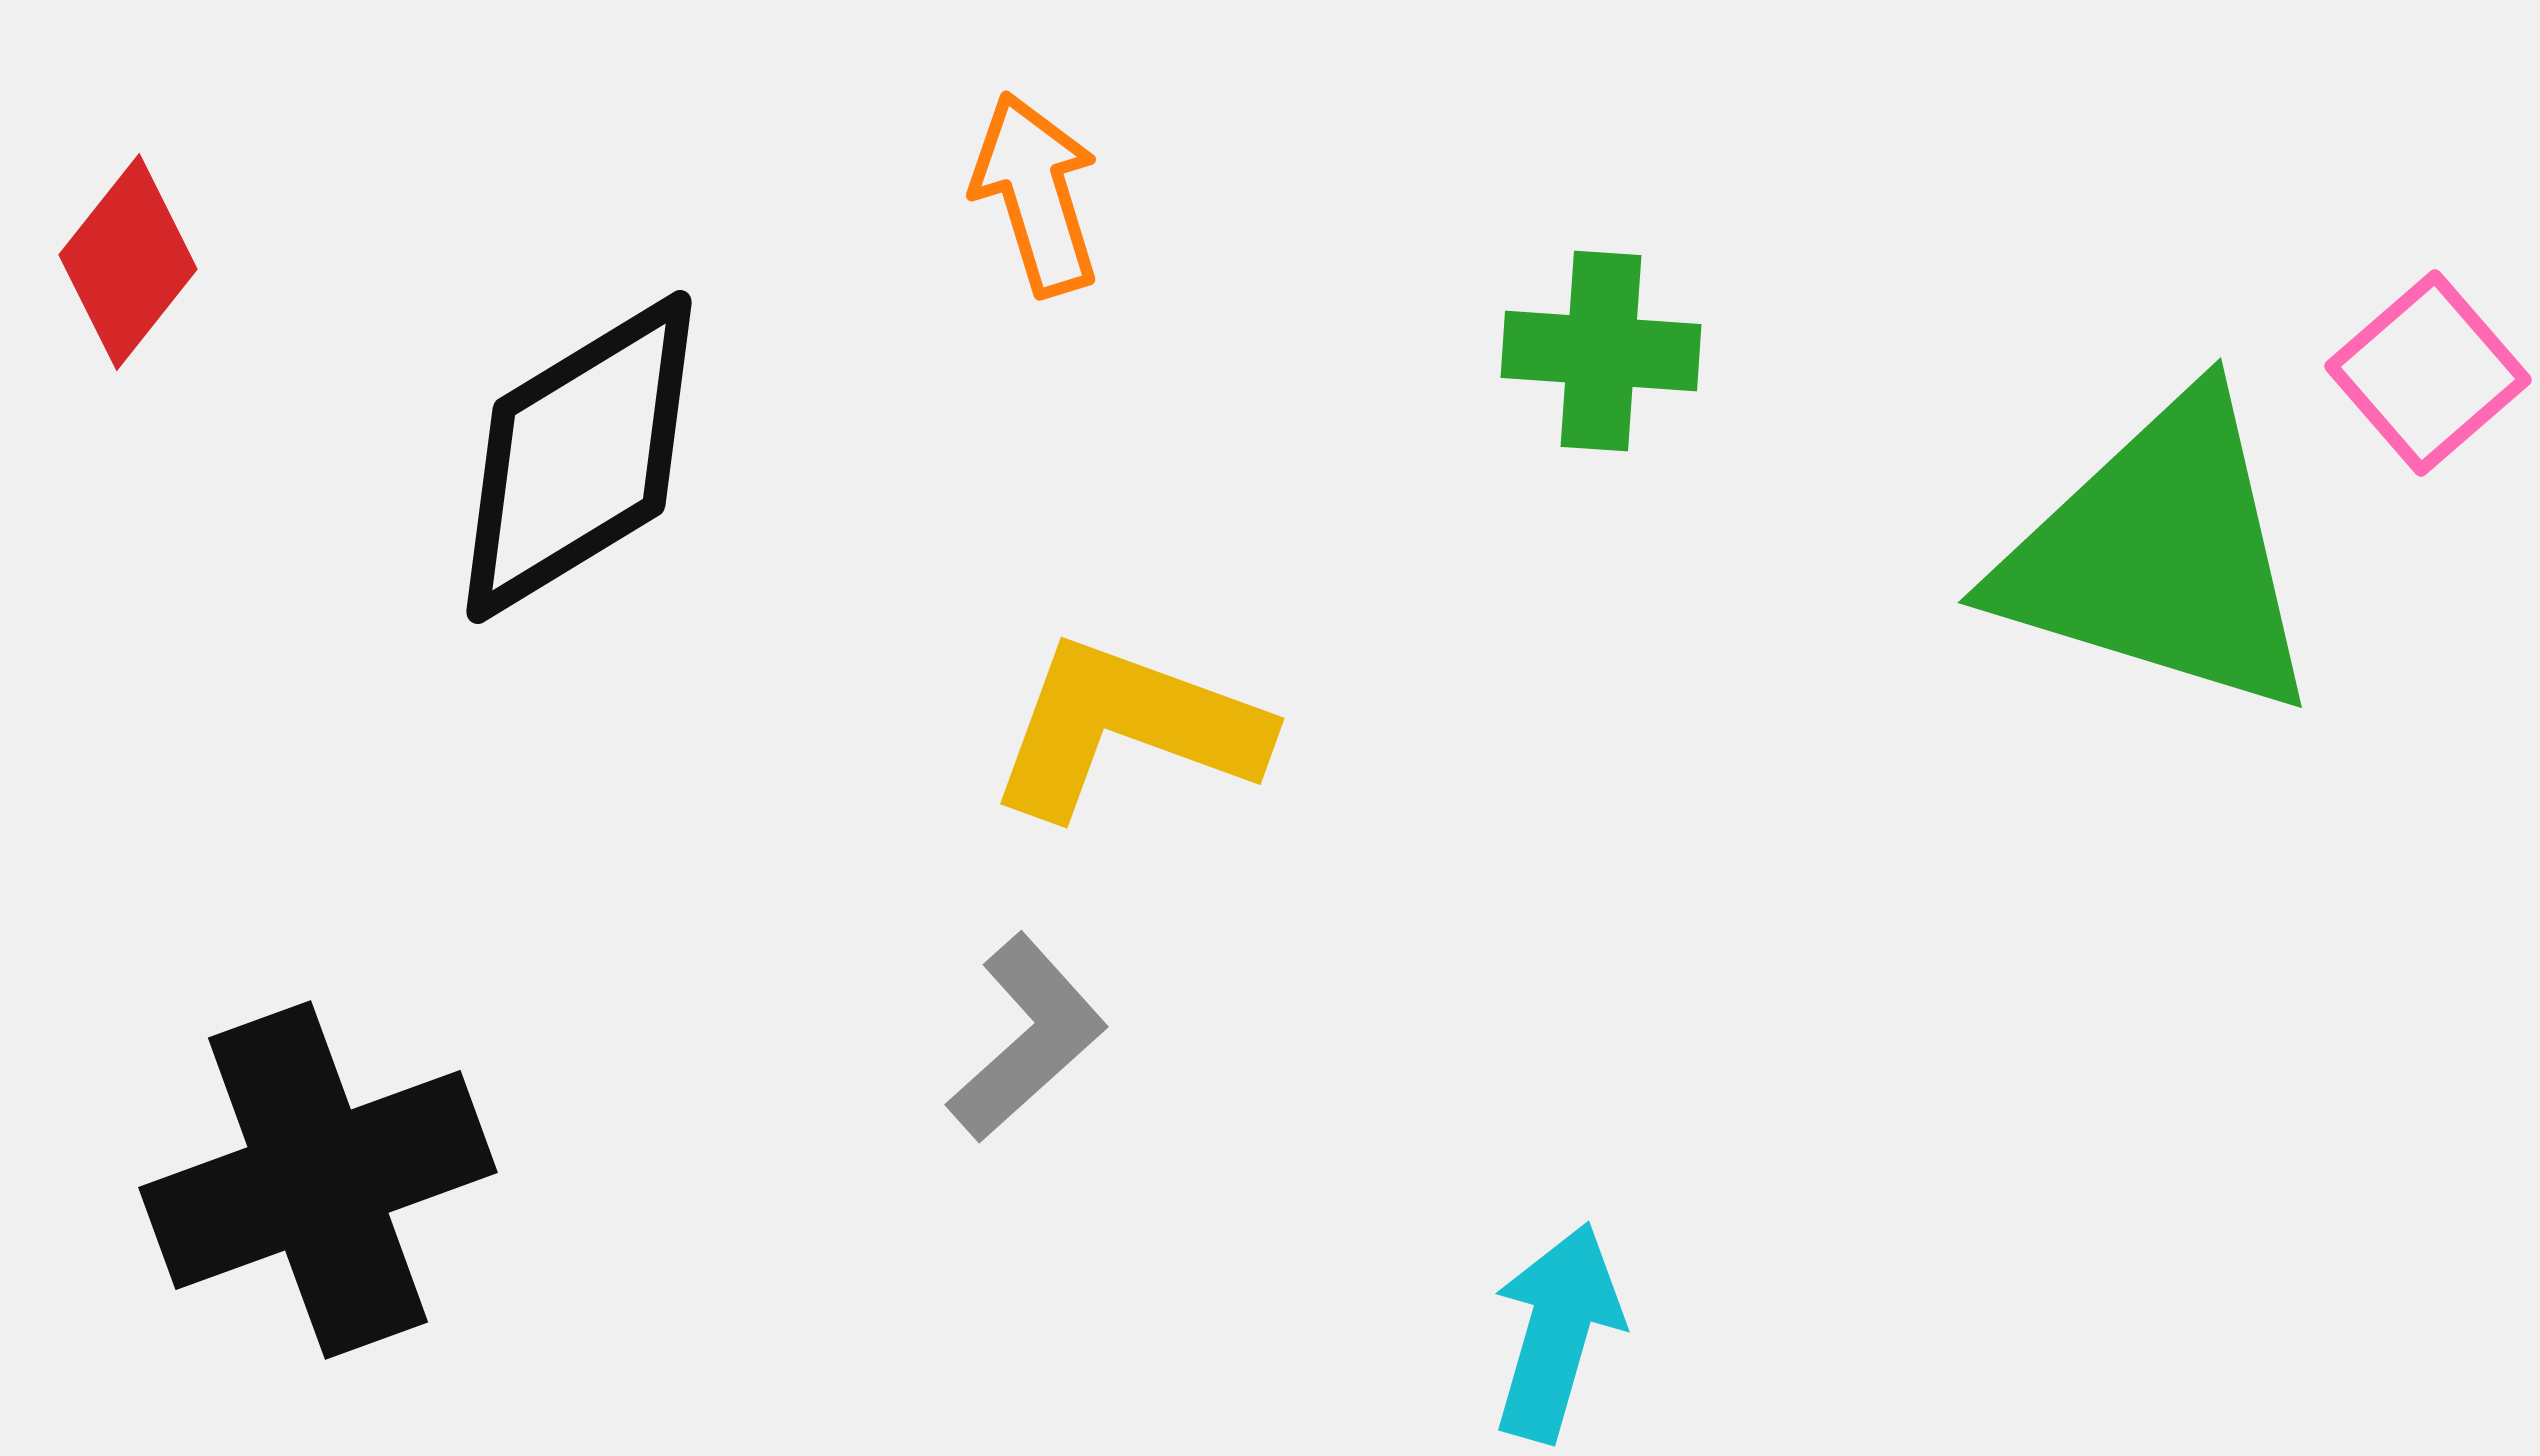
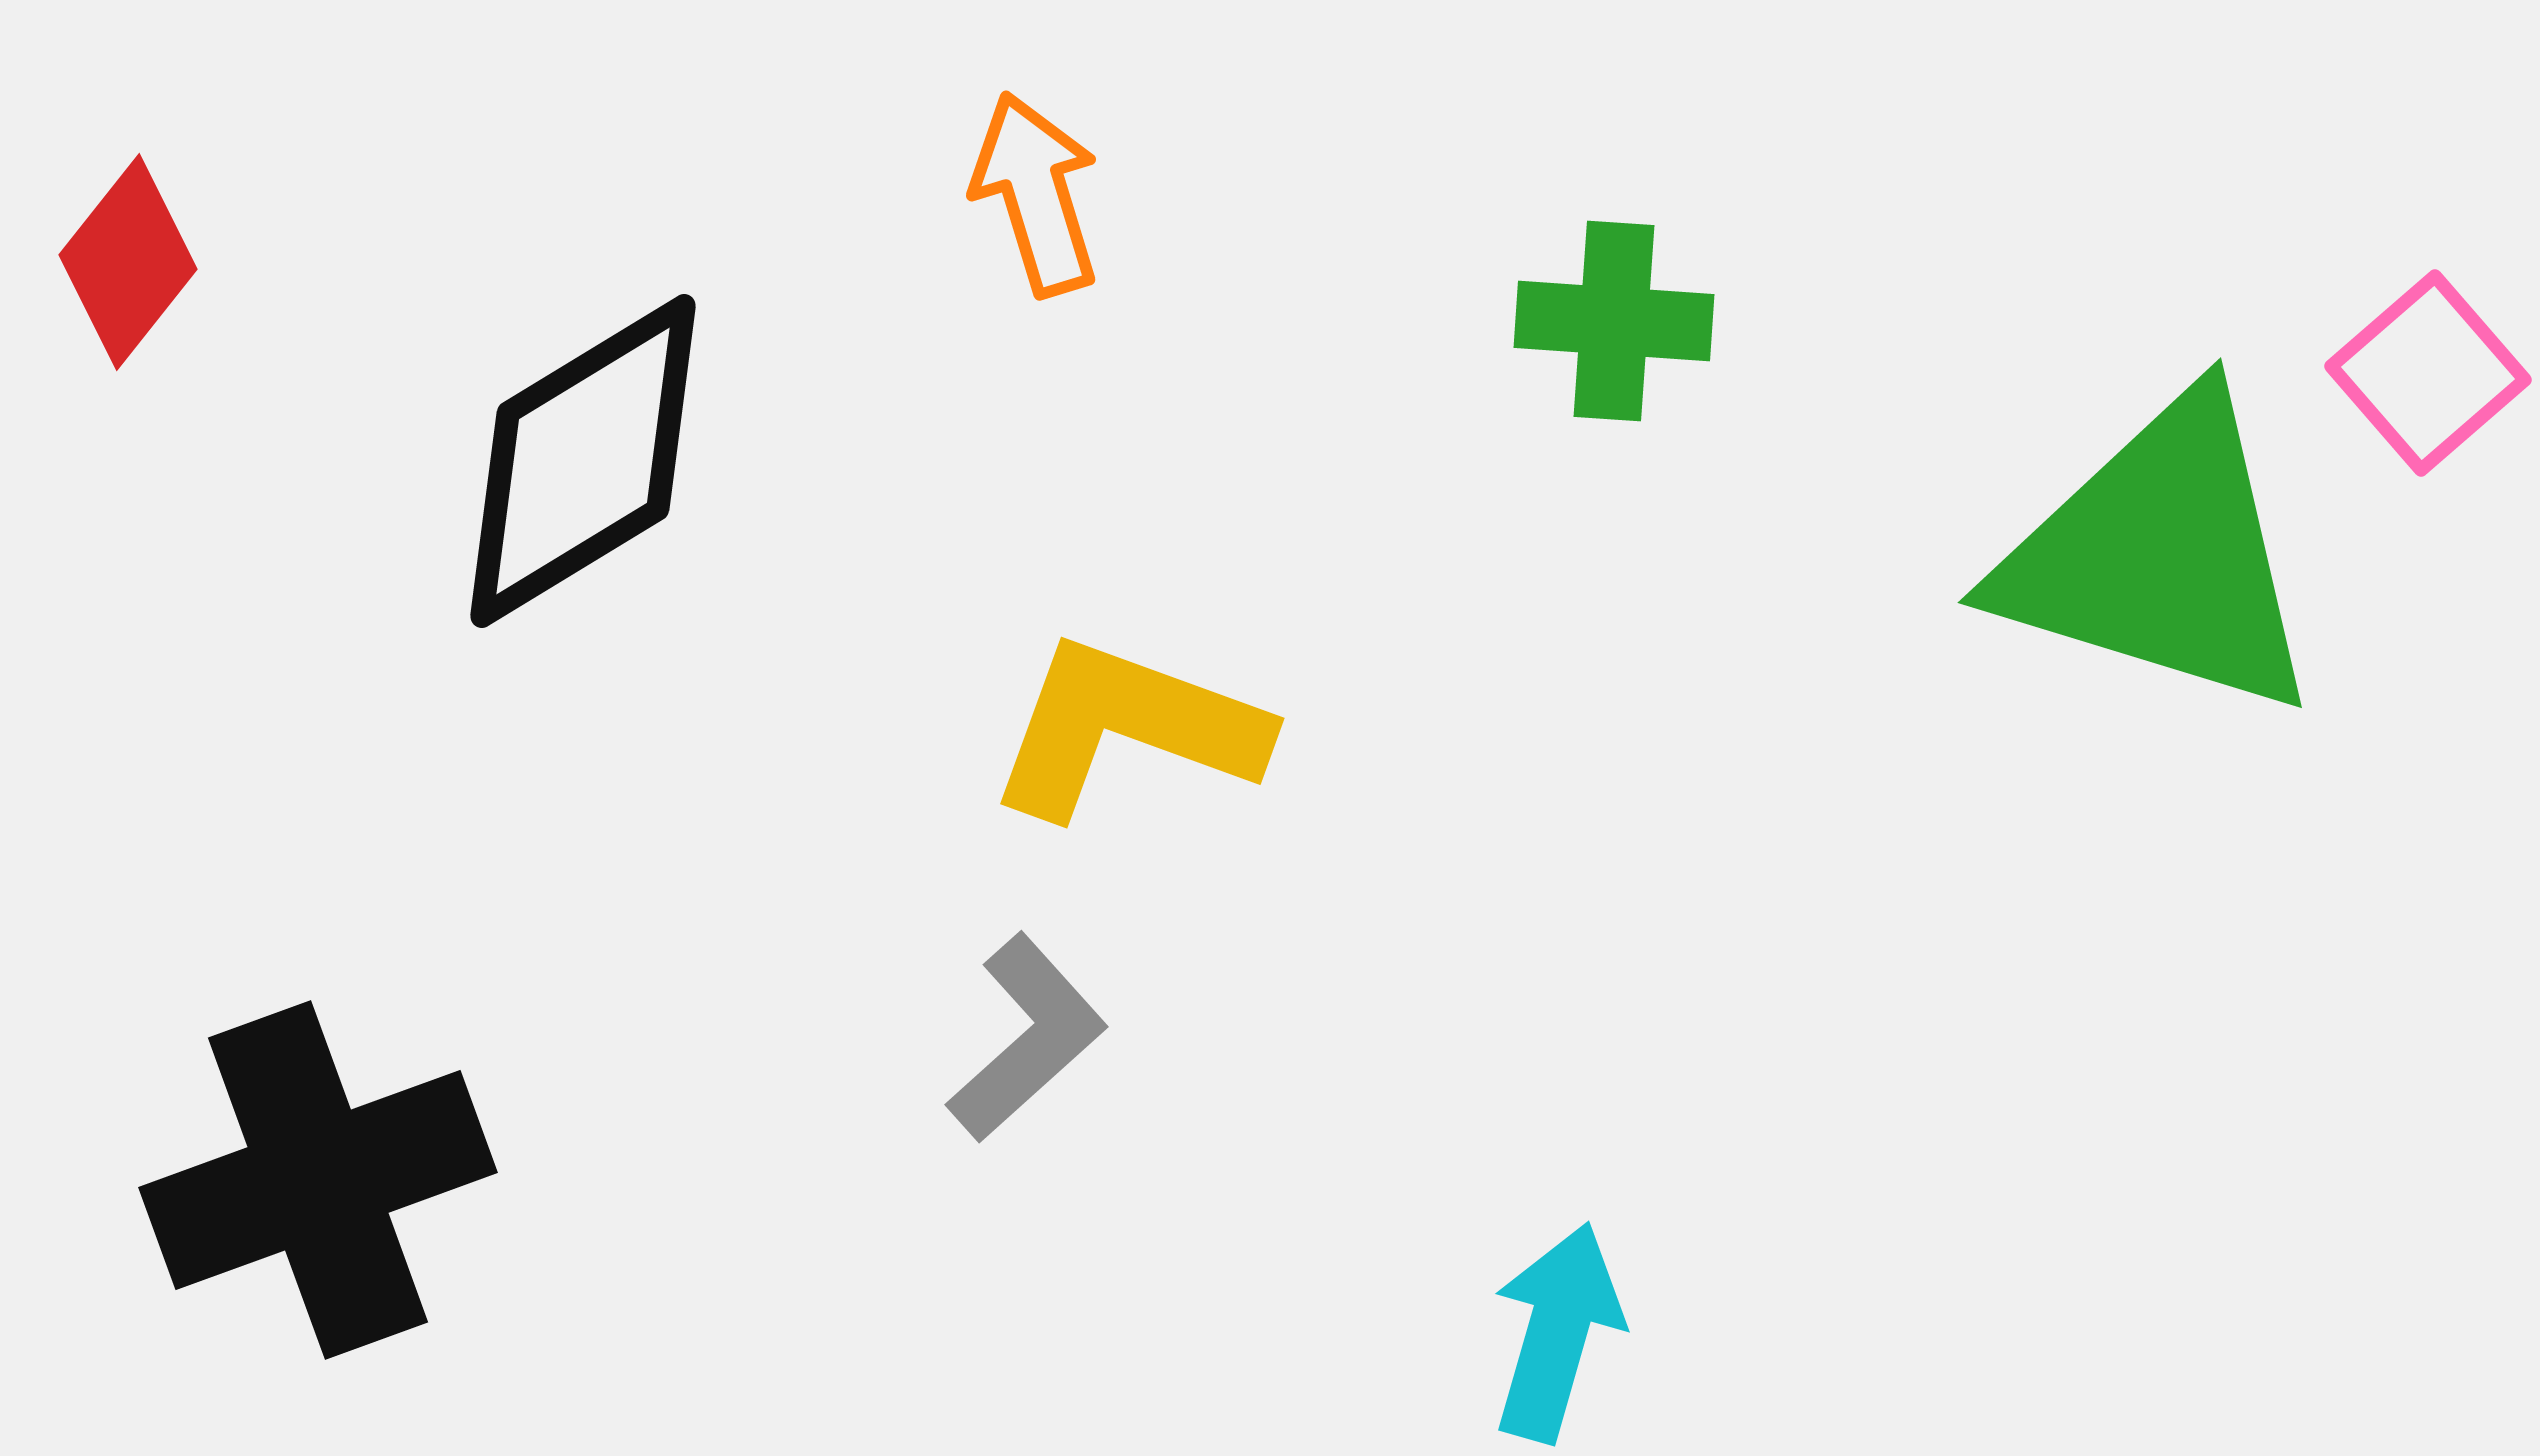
green cross: moved 13 px right, 30 px up
black diamond: moved 4 px right, 4 px down
